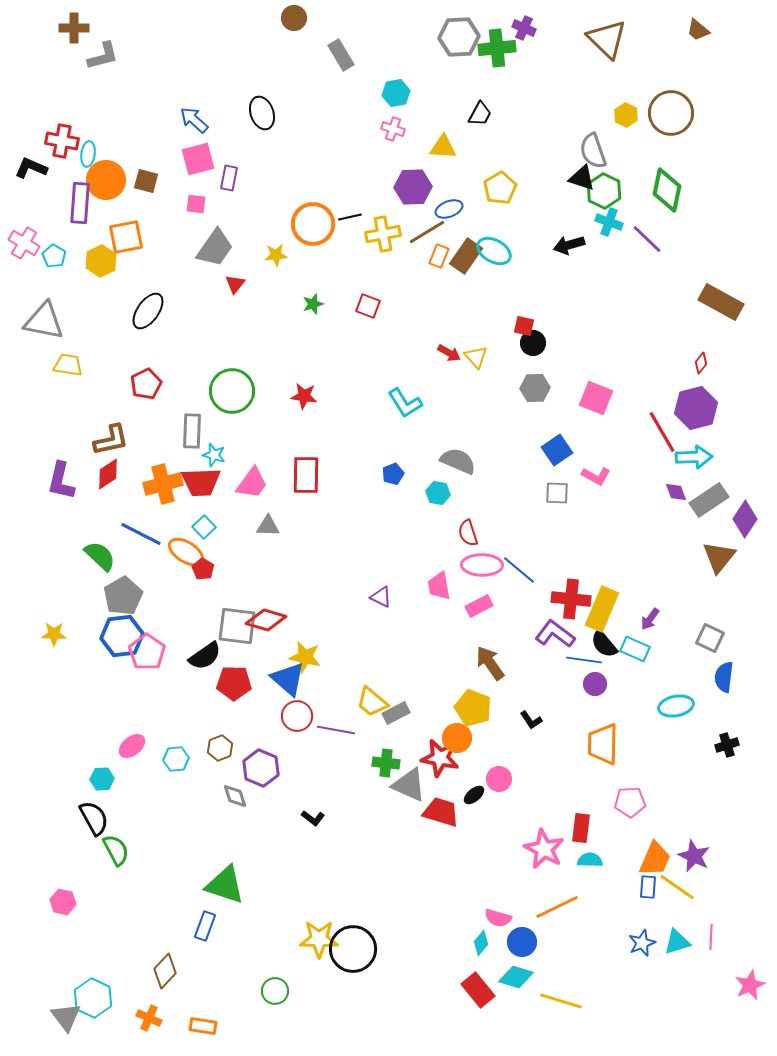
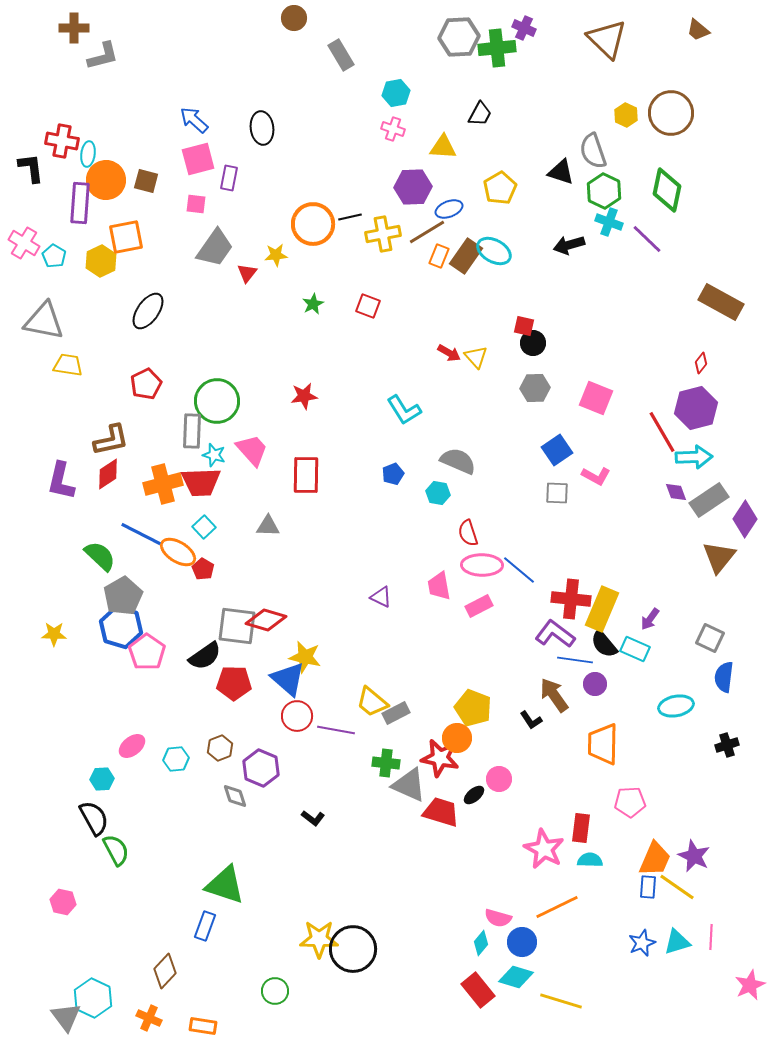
black ellipse at (262, 113): moved 15 px down; rotated 12 degrees clockwise
black L-shape at (31, 168): rotated 60 degrees clockwise
black triangle at (582, 178): moved 21 px left, 6 px up
red triangle at (235, 284): moved 12 px right, 11 px up
green star at (313, 304): rotated 10 degrees counterclockwise
green circle at (232, 391): moved 15 px left, 10 px down
red star at (304, 396): rotated 16 degrees counterclockwise
cyan L-shape at (405, 403): moved 1 px left, 7 px down
pink trapezoid at (252, 483): moved 33 px up; rotated 78 degrees counterclockwise
orange ellipse at (186, 552): moved 8 px left
blue hexagon at (122, 636): moved 1 px left, 9 px up; rotated 24 degrees clockwise
blue line at (584, 660): moved 9 px left
brown arrow at (490, 663): moved 64 px right, 32 px down
